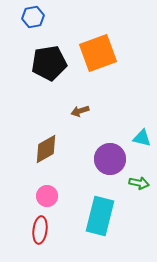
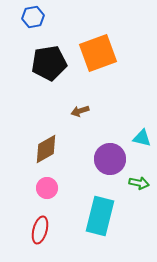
pink circle: moved 8 px up
red ellipse: rotated 8 degrees clockwise
